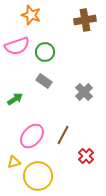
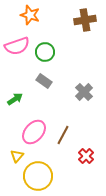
orange star: moved 1 px left
pink ellipse: moved 2 px right, 4 px up
yellow triangle: moved 3 px right, 6 px up; rotated 32 degrees counterclockwise
